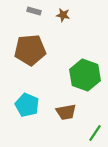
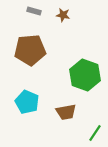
cyan pentagon: moved 3 px up
